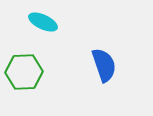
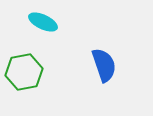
green hexagon: rotated 9 degrees counterclockwise
